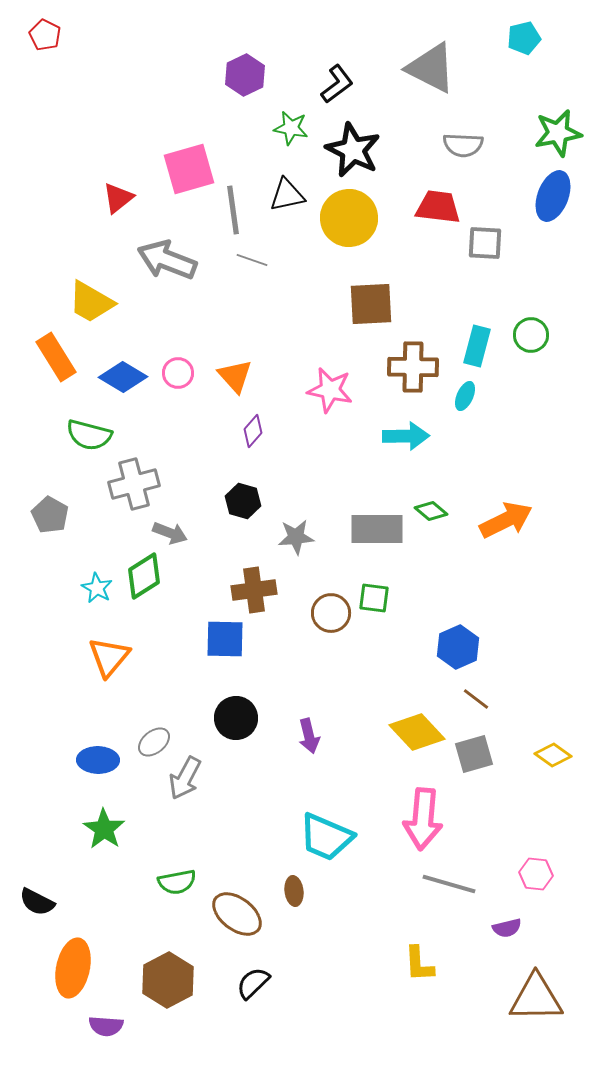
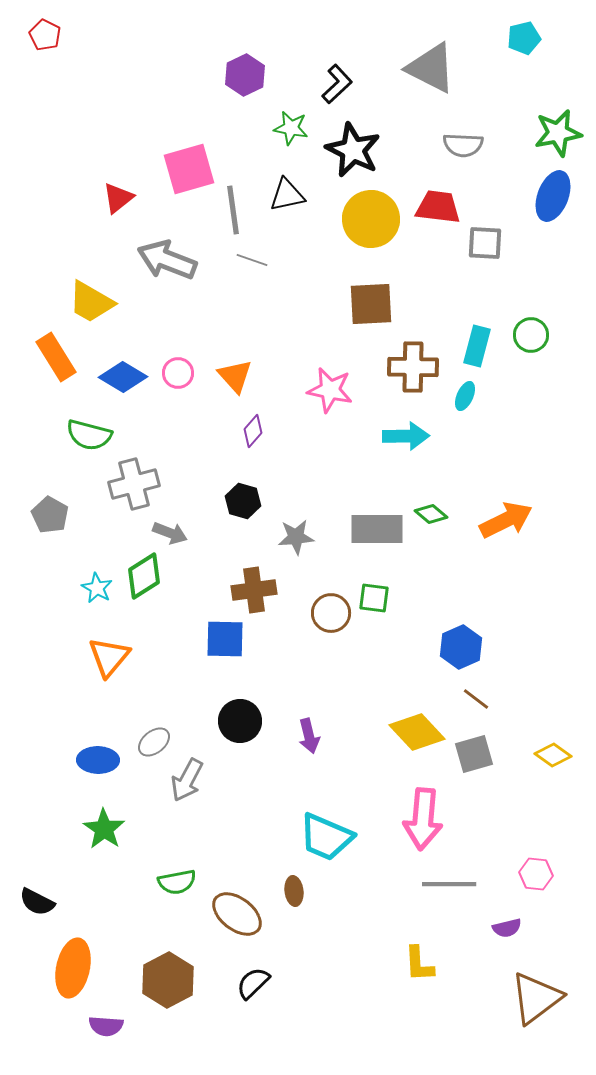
black L-shape at (337, 84): rotated 6 degrees counterclockwise
yellow circle at (349, 218): moved 22 px right, 1 px down
green diamond at (431, 511): moved 3 px down
blue hexagon at (458, 647): moved 3 px right
black circle at (236, 718): moved 4 px right, 3 px down
gray arrow at (185, 778): moved 2 px right, 2 px down
gray line at (449, 884): rotated 16 degrees counterclockwise
brown triangle at (536, 998): rotated 36 degrees counterclockwise
